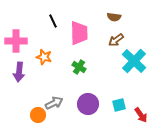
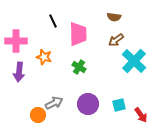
pink trapezoid: moved 1 px left, 1 px down
